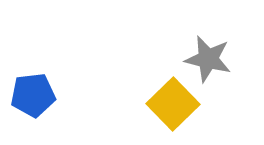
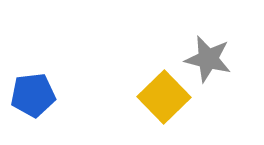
yellow square: moved 9 px left, 7 px up
